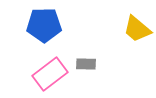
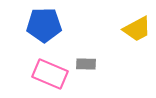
yellow trapezoid: rotated 68 degrees counterclockwise
pink rectangle: rotated 60 degrees clockwise
